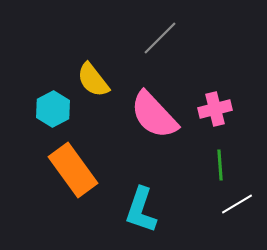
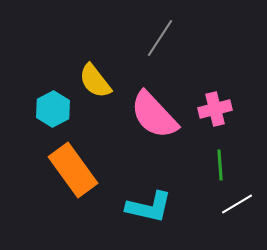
gray line: rotated 12 degrees counterclockwise
yellow semicircle: moved 2 px right, 1 px down
cyan L-shape: moved 8 px right, 3 px up; rotated 96 degrees counterclockwise
